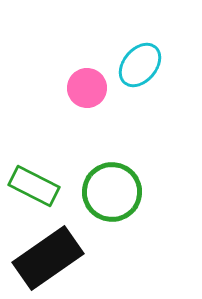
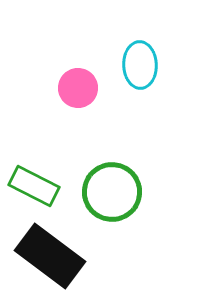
cyan ellipse: rotated 42 degrees counterclockwise
pink circle: moved 9 px left
black rectangle: moved 2 px right, 2 px up; rotated 72 degrees clockwise
